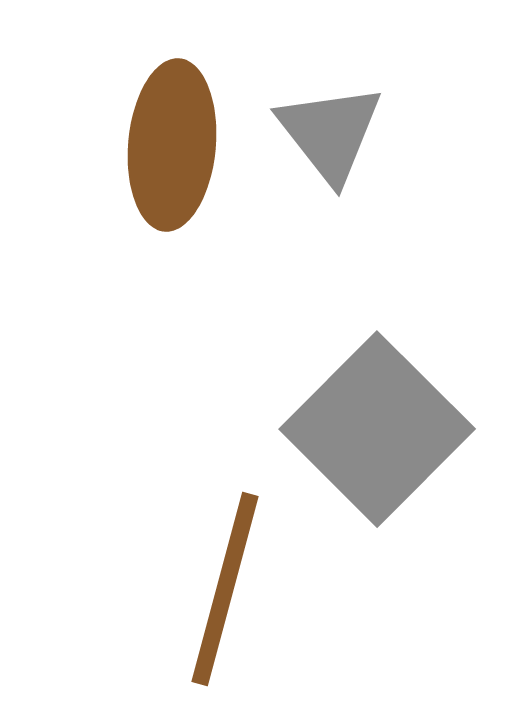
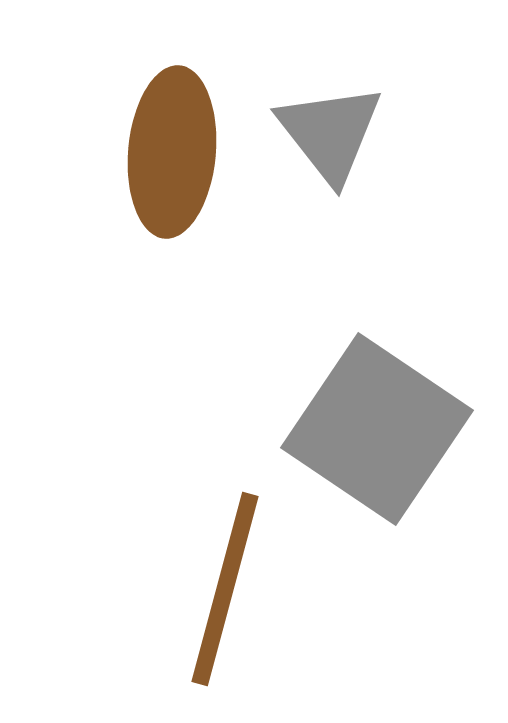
brown ellipse: moved 7 px down
gray square: rotated 11 degrees counterclockwise
